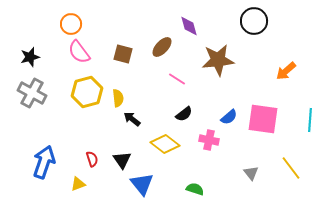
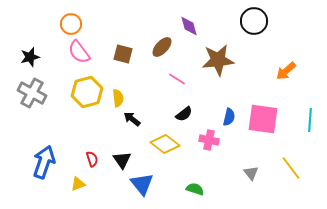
blue semicircle: rotated 36 degrees counterclockwise
